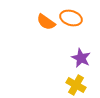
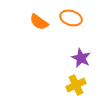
orange semicircle: moved 7 px left
yellow cross: rotated 36 degrees clockwise
